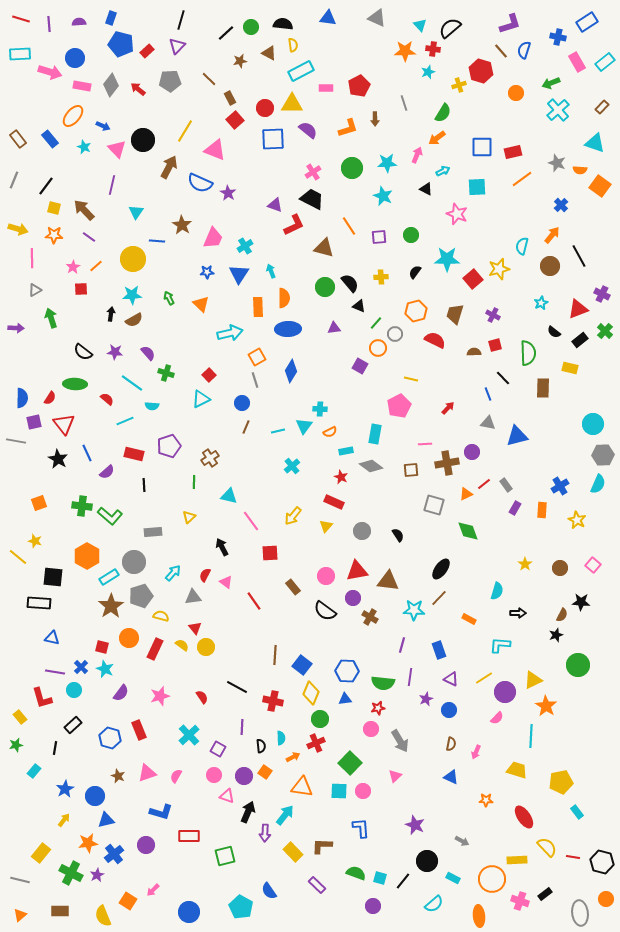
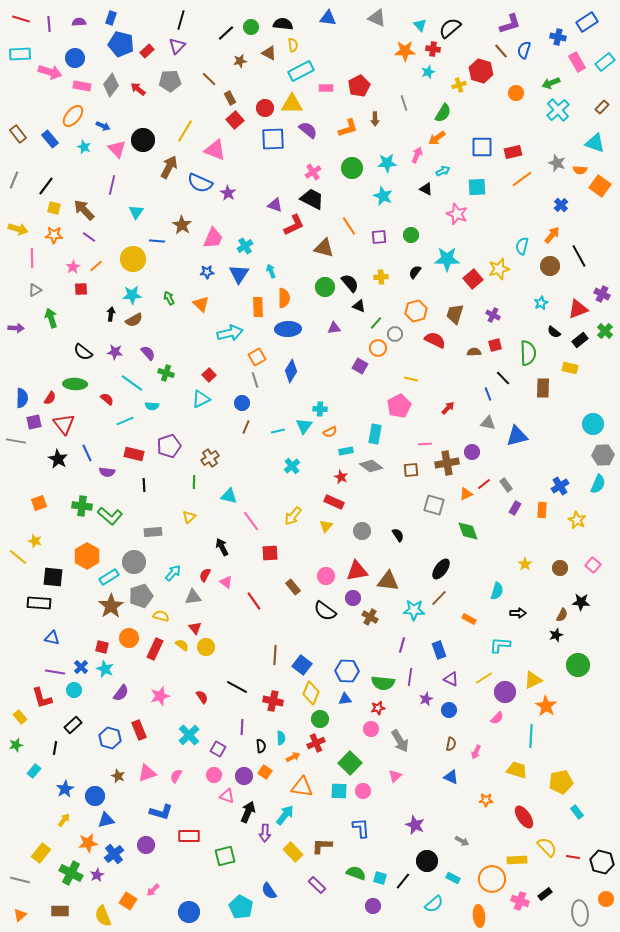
brown rectangle at (18, 139): moved 5 px up
purple semicircle at (107, 472): rotated 49 degrees clockwise
